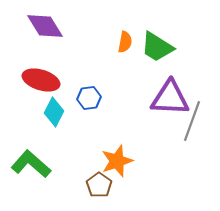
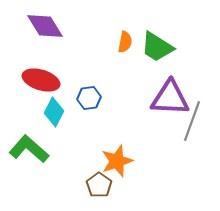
green L-shape: moved 2 px left, 15 px up
